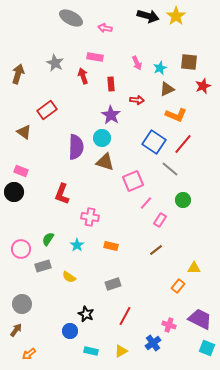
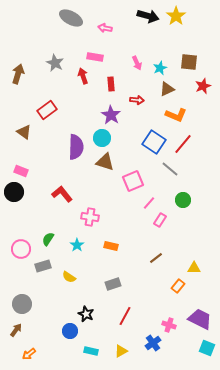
red L-shape at (62, 194): rotated 120 degrees clockwise
pink line at (146, 203): moved 3 px right
brown line at (156, 250): moved 8 px down
